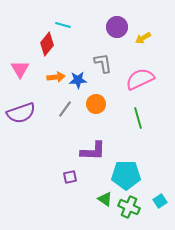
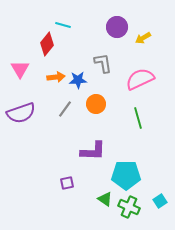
purple square: moved 3 px left, 6 px down
